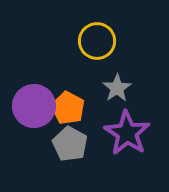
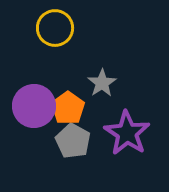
yellow circle: moved 42 px left, 13 px up
gray star: moved 15 px left, 5 px up
orange pentagon: rotated 8 degrees clockwise
gray pentagon: moved 3 px right, 3 px up
